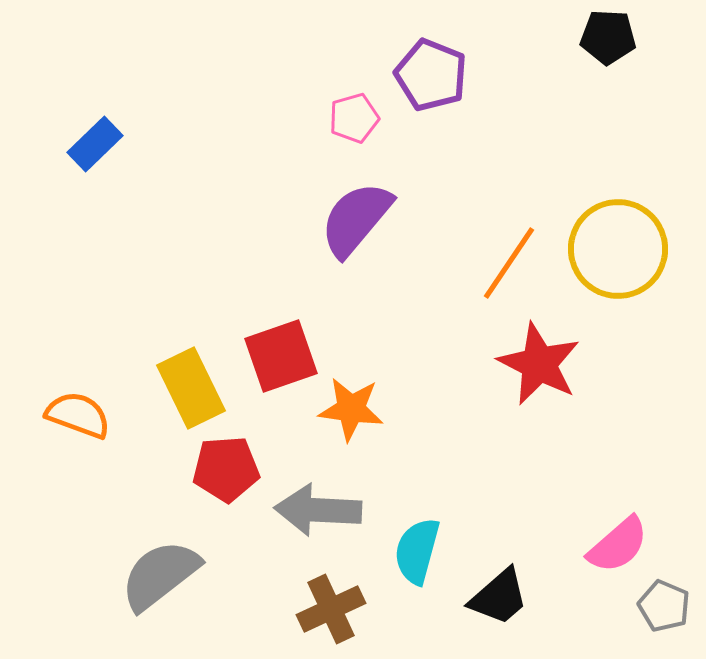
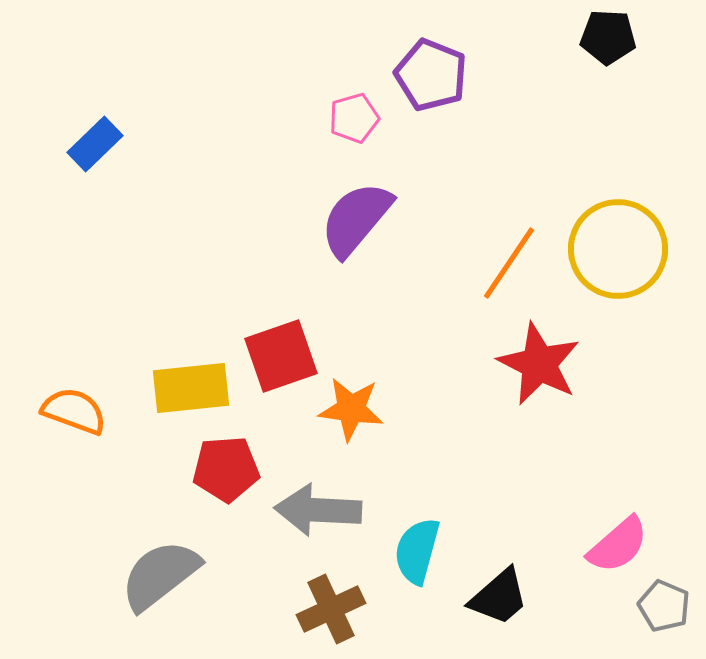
yellow rectangle: rotated 70 degrees counterclockwise
orange semicircle: moved 4 px left, 4 px up
